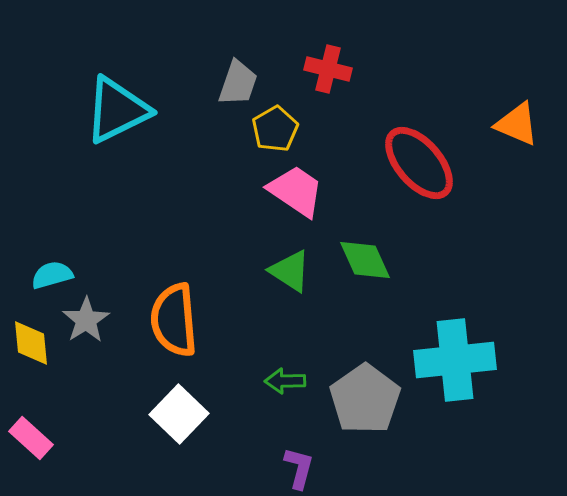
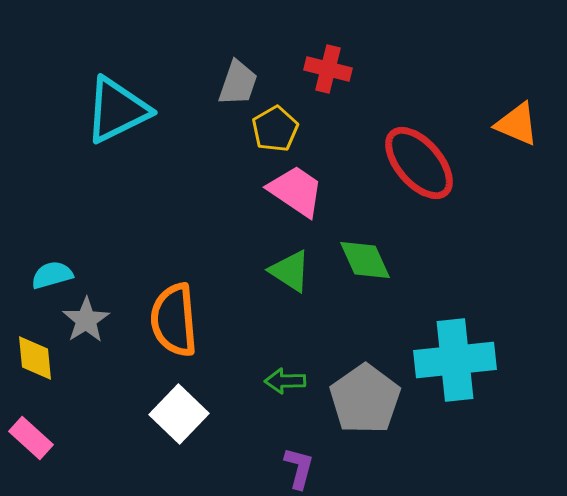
yellow diamond: moved 4 px right, 15 px down
